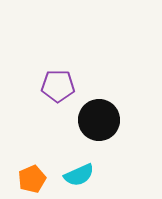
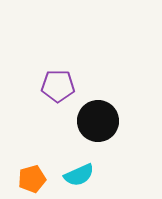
black circle: moved 1 px left, 1 px down
orange pentagon: rotated 8 degrees clockwise
